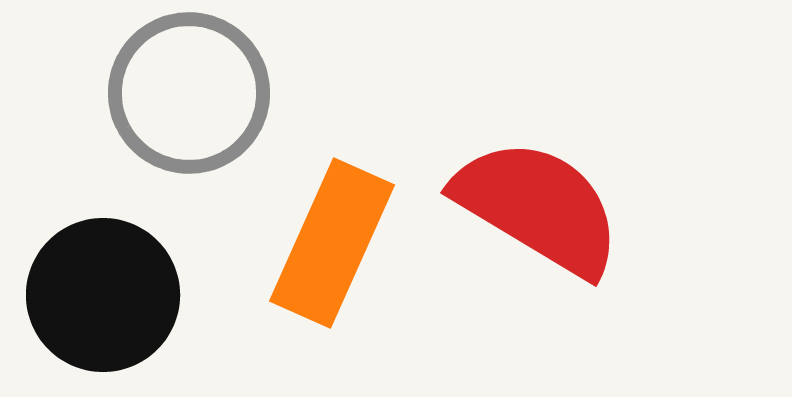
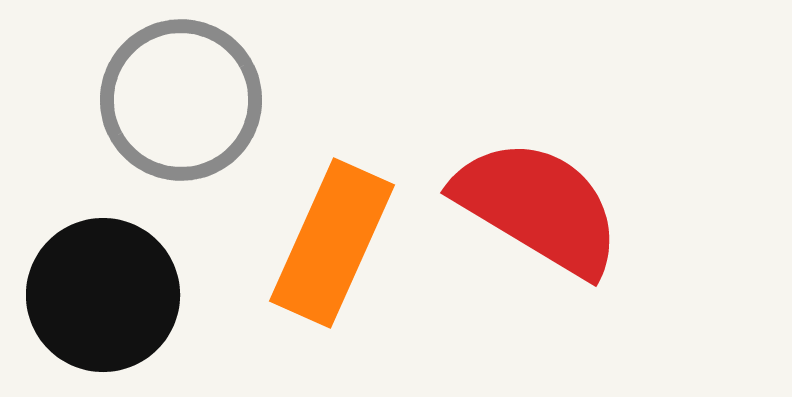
gray circle: moved 8 px left, 7 px down
